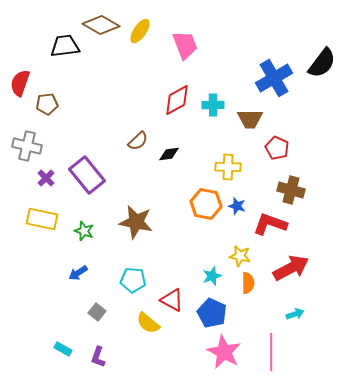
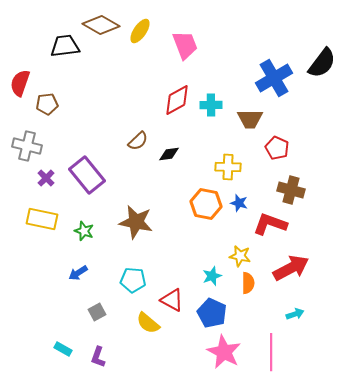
cyan cross: moved 2 px left
blue star: moved 2 px right, 3 px up
gray square: rotated 24 degrees clockwise
